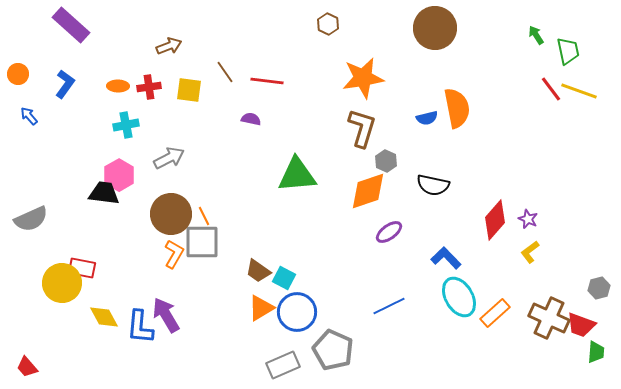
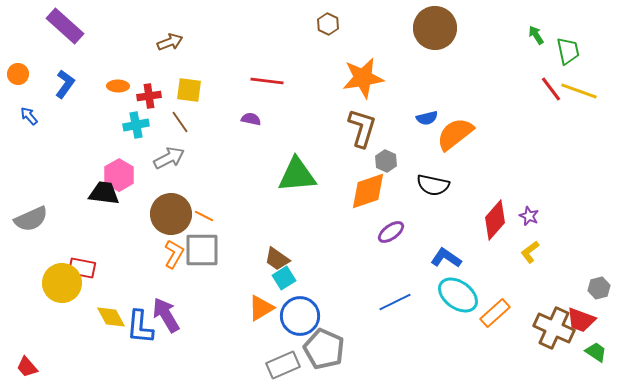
purple rectangle at (71, 25): moved 6 px left, 1 px down
brown arrow at (169, 46): moved 1 px right, 4 px up
brown line at (225, 72): moved 45 px left, 50 px down
red cross at (149, 87): moved 9 px down
orange semicircle at (457, 108): moved 2 px left, 26 px down; rotated 117 degrees counterclockwise
cyan cross at (126, 125): moved 10 px right
orange line at (204, 216): rotated 36 degrees counterclockwise
purple star at (528, 219): moved 1 px right, 3 px up
purple ellipse at (389, 232): moved 2 px right
gray square at (202, 242): moved 8 px down
blue L-shape at (446, 258): rotated 12 degrees counterclockwise
brown trapezoid at (258, 271): moved 19 px right, 12 px up
cyan square at (284, 278): rotated 30 degrees clockwise
cyan ellipse at (459, 297): moved 1 px left, 2 px up; rotated 24 degrees counterclockwise
blue line at (389, 306): moved 6 px right, 4 px up
blue circle at (297, 312): moved 3 px right, 4 px down
yellow diamond at (104, 317): moved 7 px right
brown cross at (549, 318): moved 5 px right, 10 px down
red trapezoid at (581, 325): moved 5 px up
gray pentagon at (333, 350): moved 9 px left, 1 px up
green trapezoid at (596, 352): rotated 60 degrees counterclockwise
